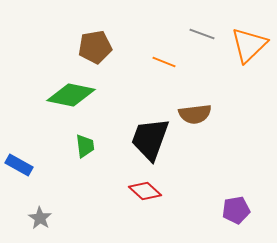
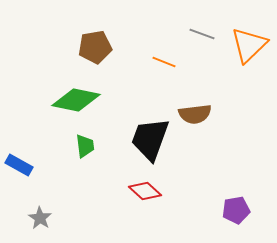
green diamond: moved 5 px right, 5 px down
